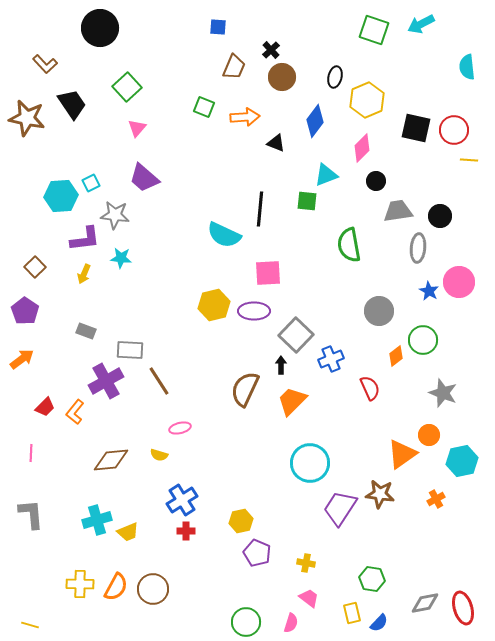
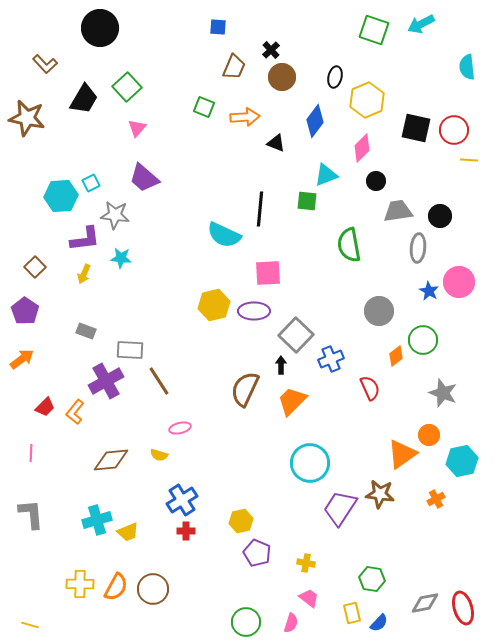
black trapezoid at (72, 104): moved 12 px right, 5 px up; rotated 64 degrees clockwise
